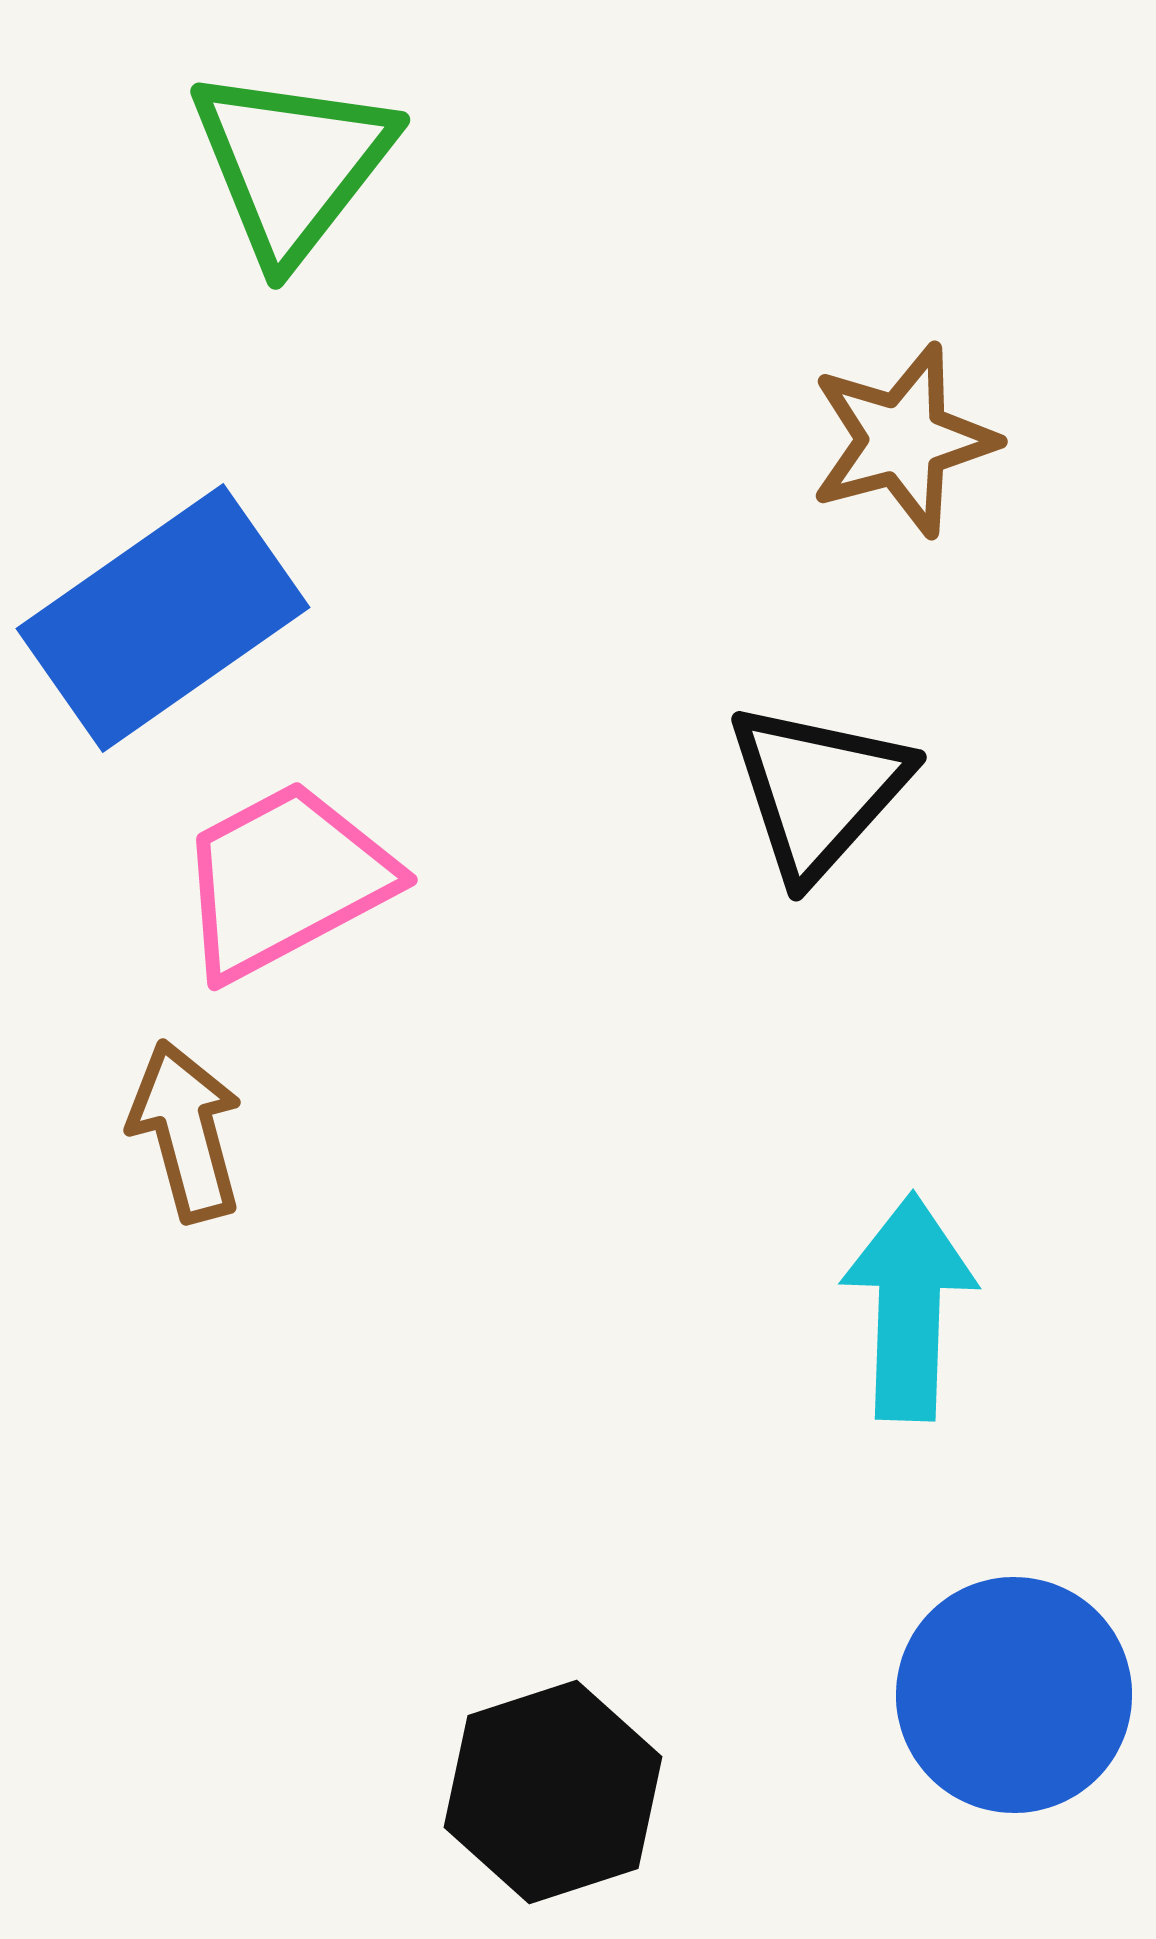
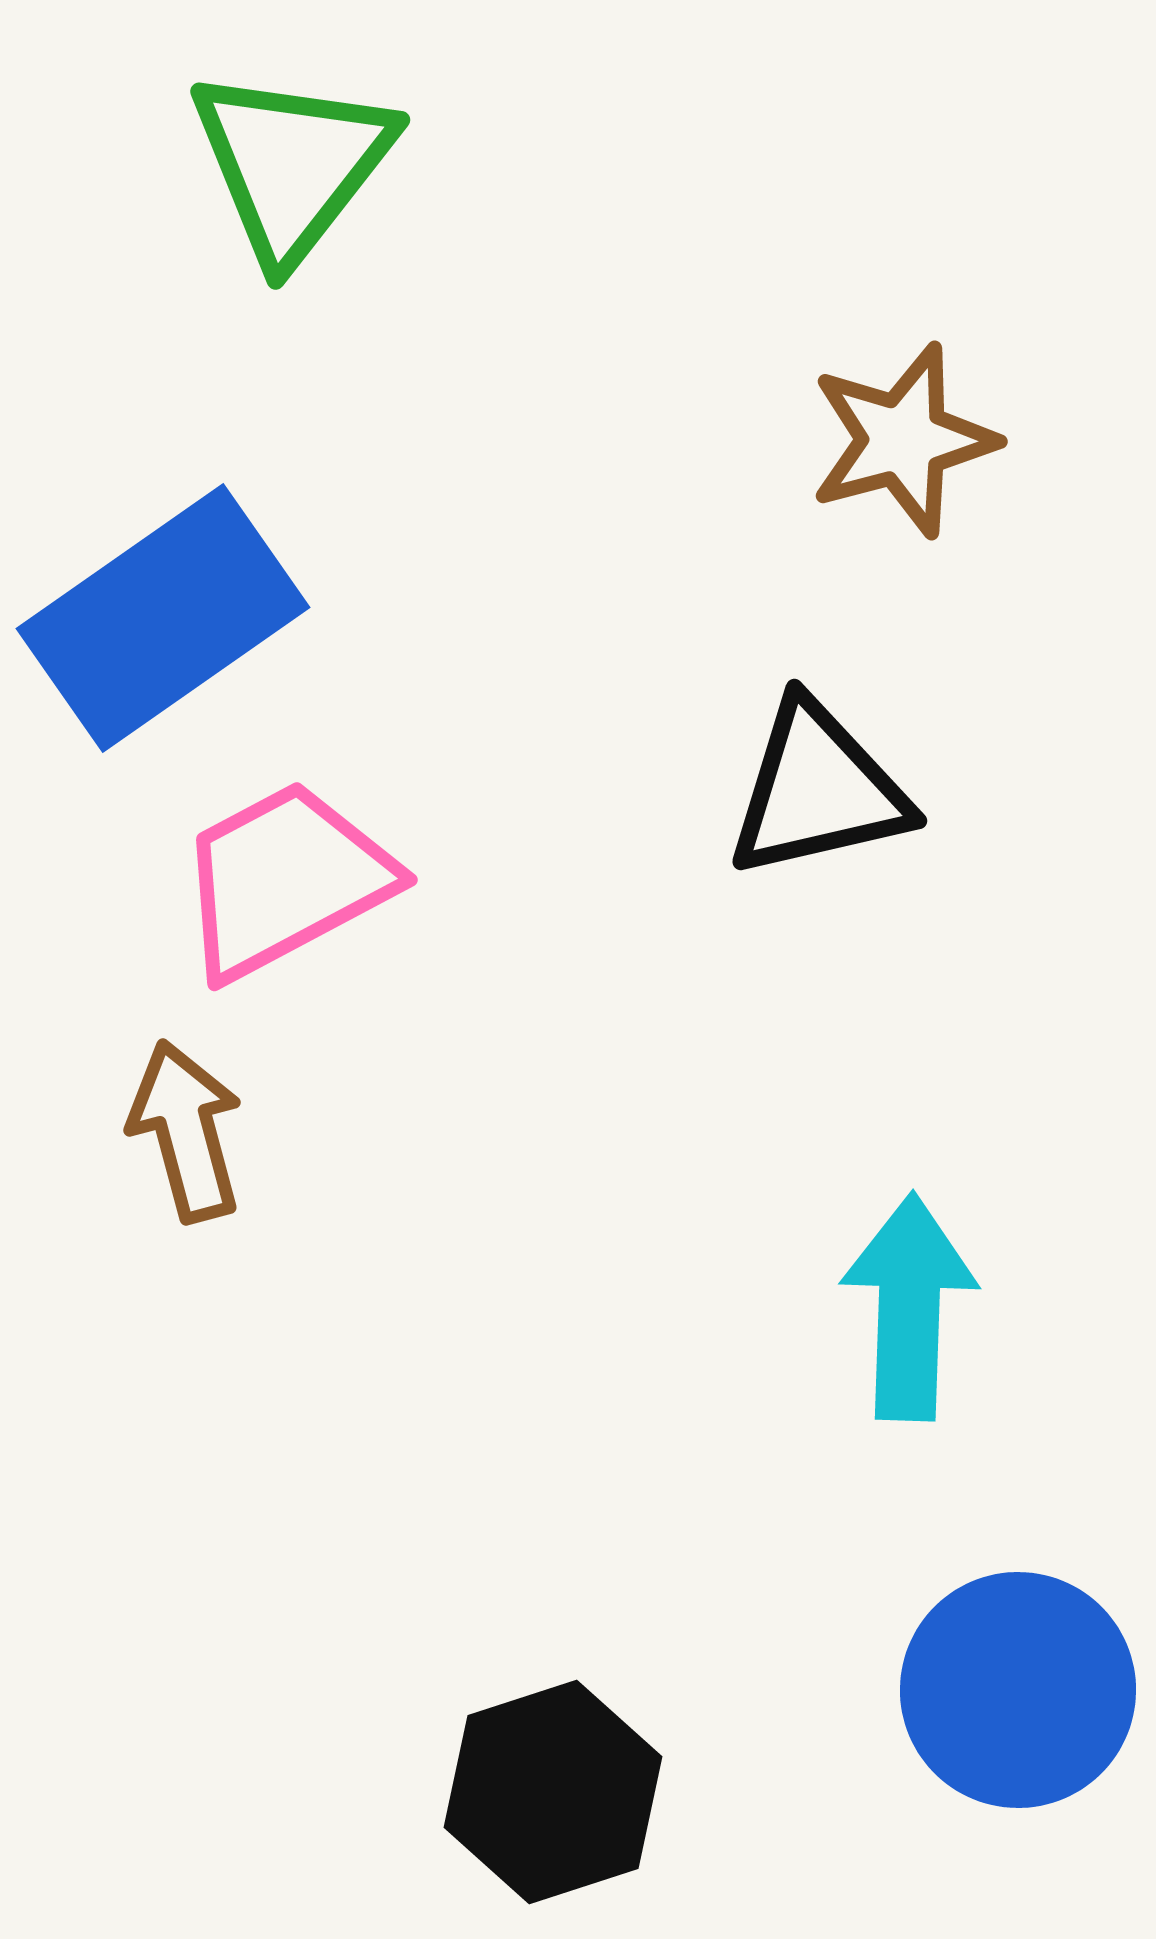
black triangle: rotated 35 degrees clockwise
blue circle: moved 4 px right, 5 px up
